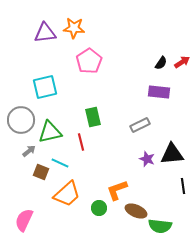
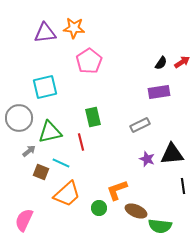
purple rectangle: rotated 15 degrees counterclockwise
gray circle: moved 2 px left, 2 px up
cyan line: moved 1 px right
